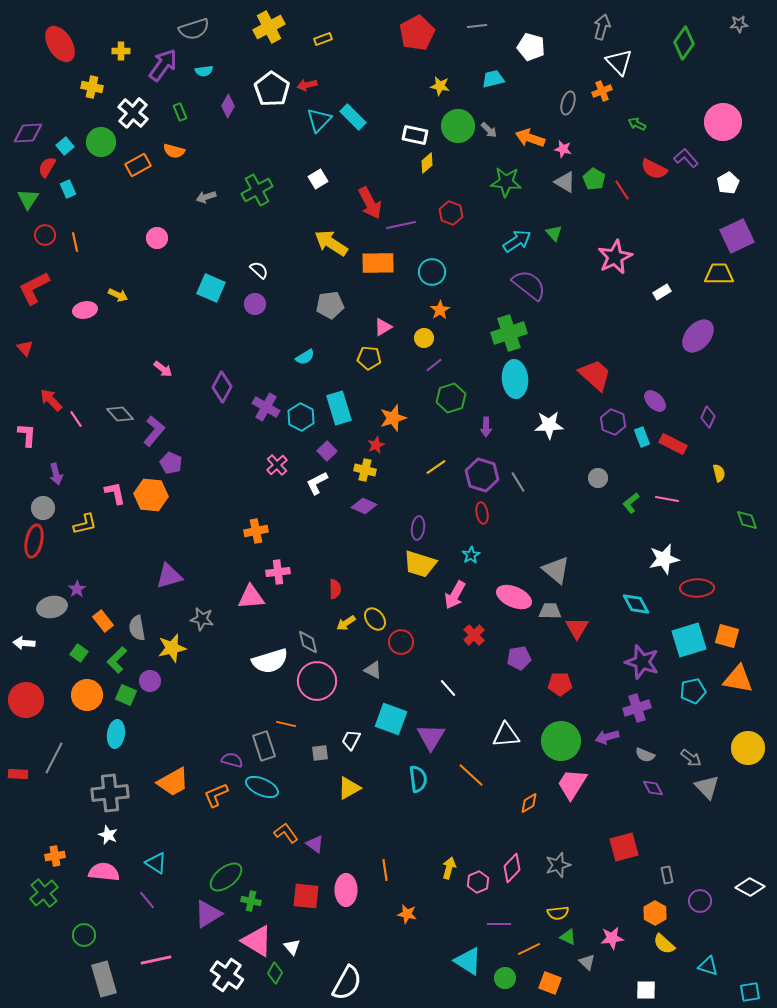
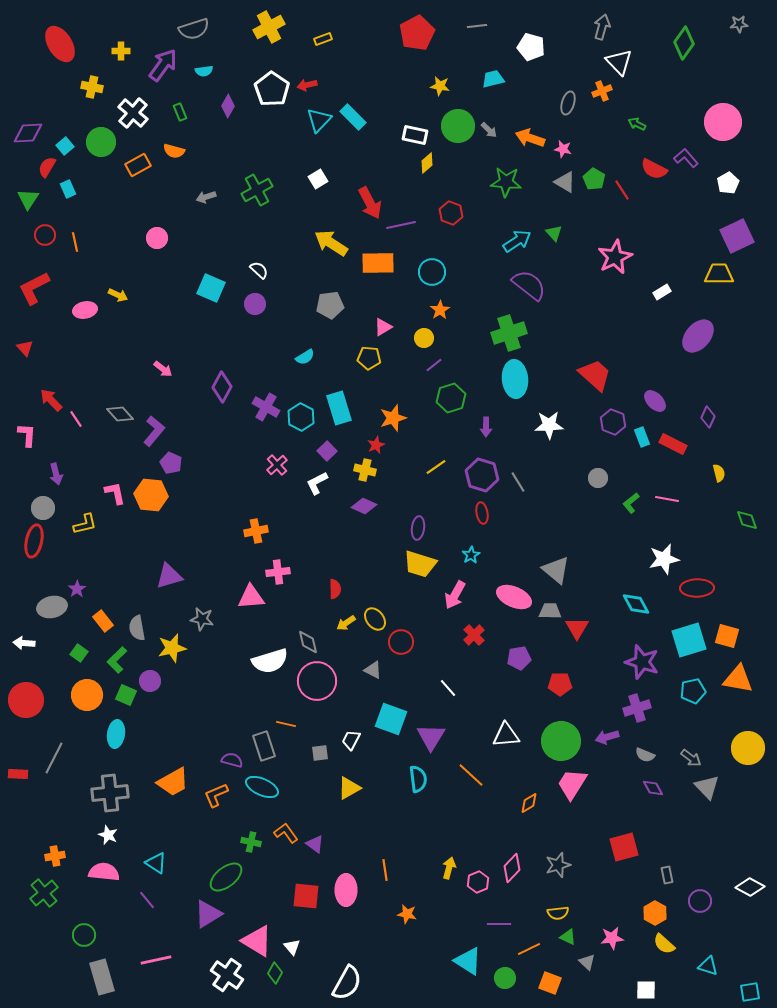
green cross at (251, 901): moved 59 px up
gray rectangle at (104, 979): moved 2 px left, 2 px up
